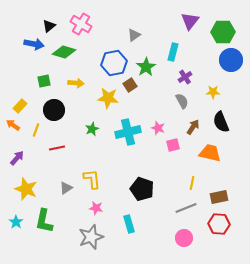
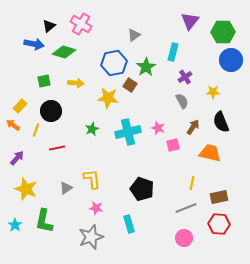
brown square at (130, 85): rotated 24 degrees counterclockwise
black circle at (54, 110): moved 3 px left, 1 px down
cyan star at (16, 222): moved 1 px left, 3 px down
